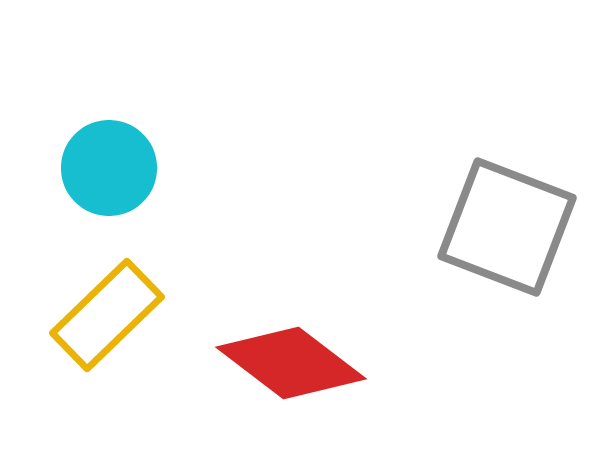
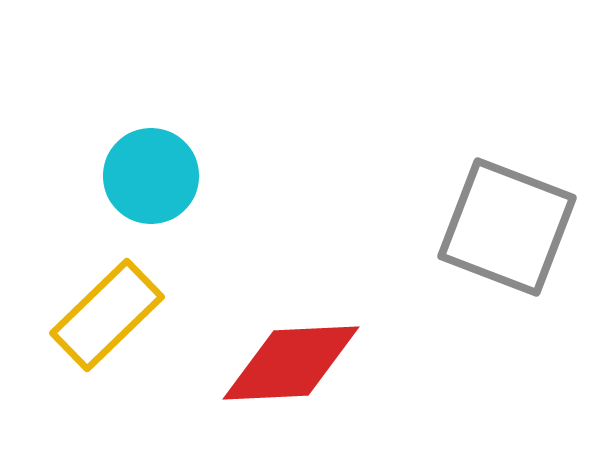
cyan circle: moved 42 px right, 8 px down
red diamond: rotated 40 degrees counterclockwise
